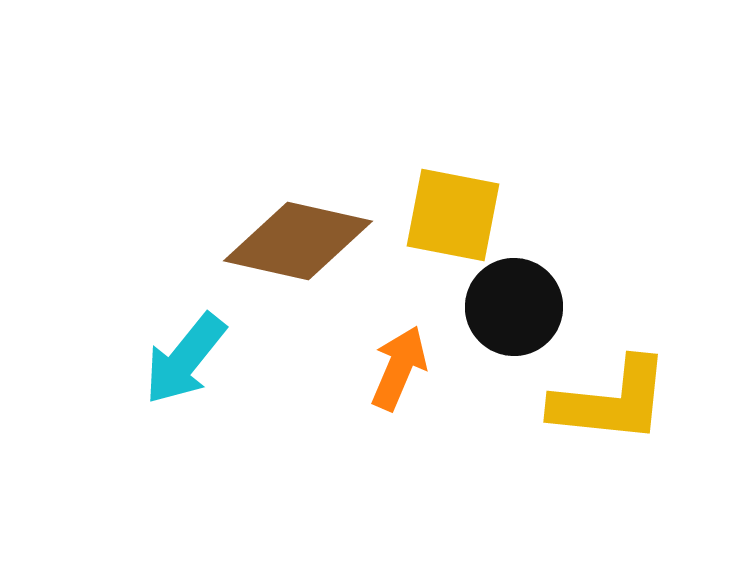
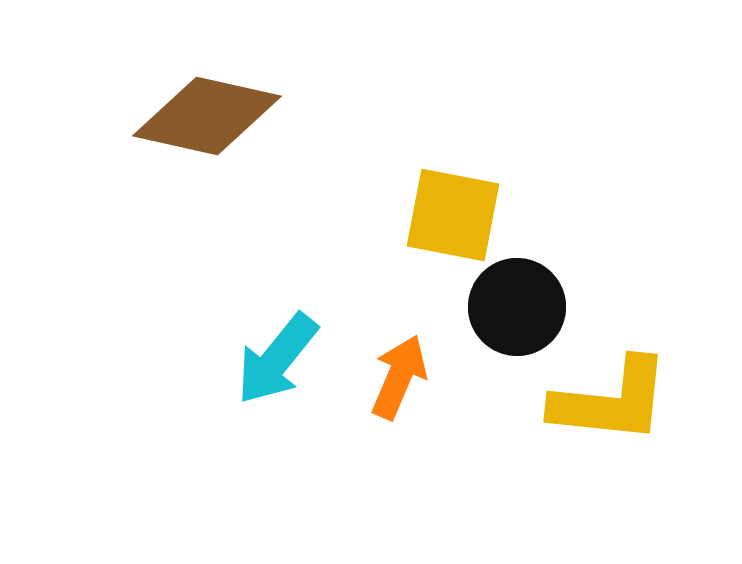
brown diamond: moved 91 px left, 125 px up
black circle: moved 3 px right
cyan arrow: moved 92 px right
orange arrow: moved 9 px down
